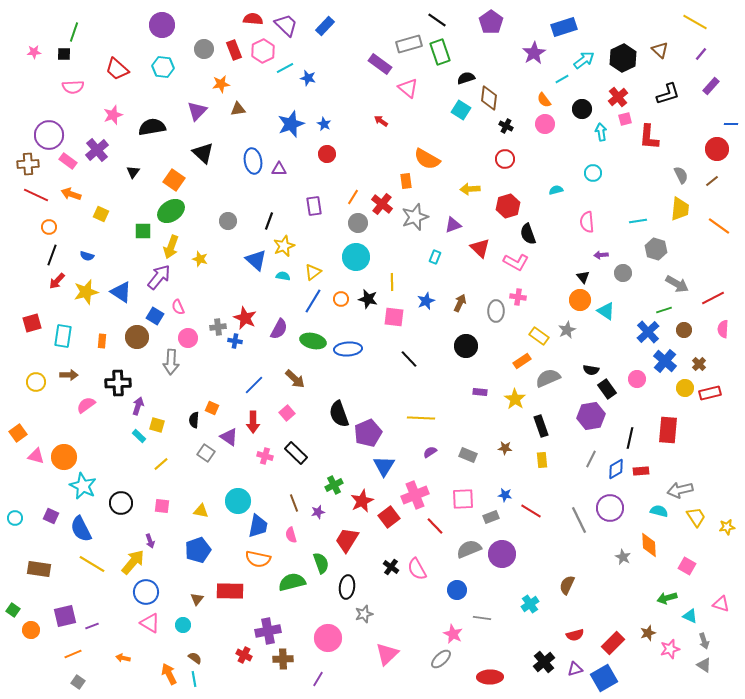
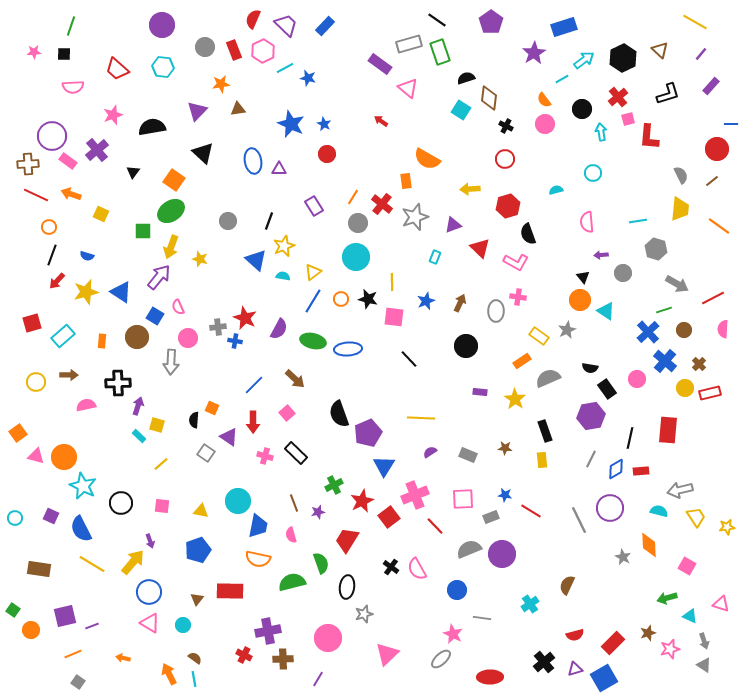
red semicircle at (253, 19): rotated 72 degrees counterclockwise
green line at (74, 32): moved 3 px left, 6 px up
gray circle at (204, 49): moved 1 px right, 2 px up
pink square at (625, 119): moved 3 px right
blue star at (291, 124): rotated 28 degrees counterclockwise
purple circle at (49, 135): moved 3 px right, 1 px down
purple rectangle at (314, 206): rotated 24 degrees counterclockwise
cyan rectangle at (63, 336): rotated 40 degrees clockwise
black semicircle at (591, 370): moved 1 px left, 2 px up
pink semicircle at (86, 405): rotated 24 degrees clockwise
black rectangle at (541, 426): moved 4 px right, 5 px down
blue circle at (146, 592): moved 3 px right
